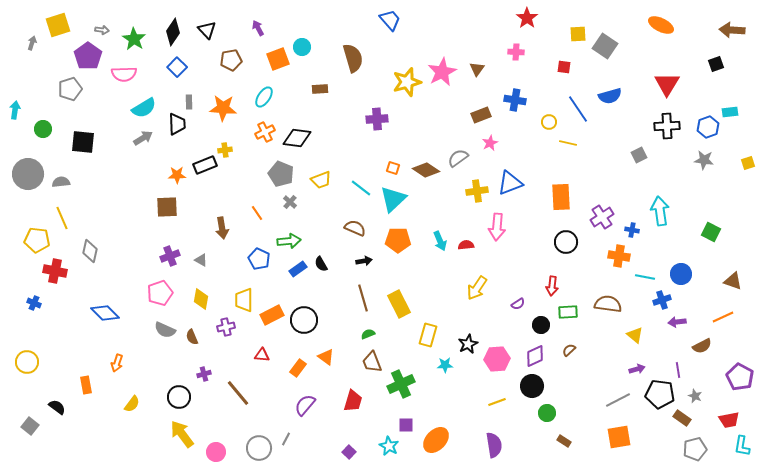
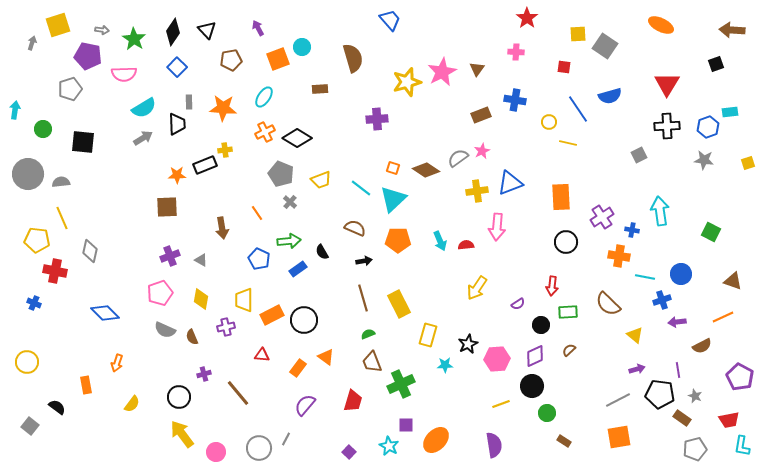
purple pentagon at (88, 56): rotated 24 degrees counterclockwise
black diamond at (297, 138): rotated 24 degrees clockwise
pink star at (490, 143): moved 8 px left, 8 px down
black semicircle at (321, 264): moved 1 px right, 12 px up
brown semicircle at (608, 304): rotated 144 degrees counterclockwise
yellow line at (497, 402): moved 4 px right, 2 px down
